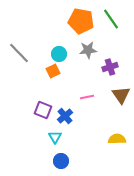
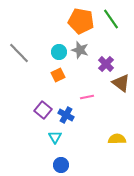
gray star: moved 8 px left; rotated 24 degrees clockwise
cyan circle: moved 2 px up
purple cross: moved 4 px left, 3 px up; rotated 28 degrees counterclockwise
orange square: moved 5 px right, 4 px down
brown triangle: moved 12 px up; rotated 18 degrees counterclockwise
purple square: rotated 18 degrees clockwise
blue cross: moved 1 px right, 1 px up; rotated 21 degrees counterclockwise
blue circle: moved 4 px down
